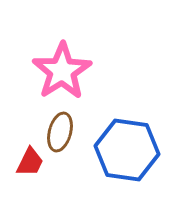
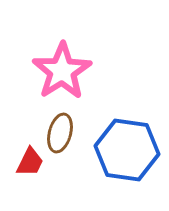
brown ellipse: moved 1 px down
